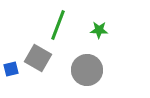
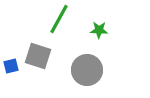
green line: moved 1 px right, 6 px up; rotated 8 degrees clockwise
gray square: moved 2 px up; rotated 12 degrees counterclockwise
blue square: moved 3 px up
